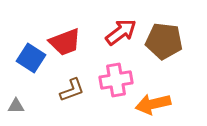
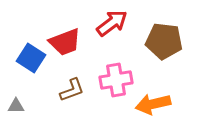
red arrow: moved 9 px left, 9 px up
